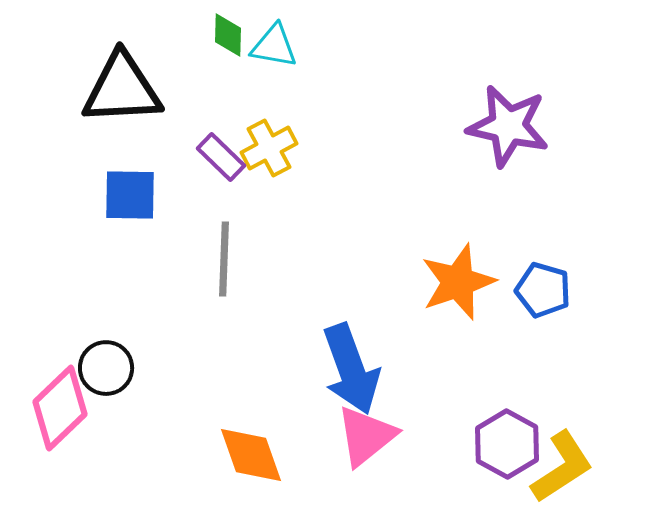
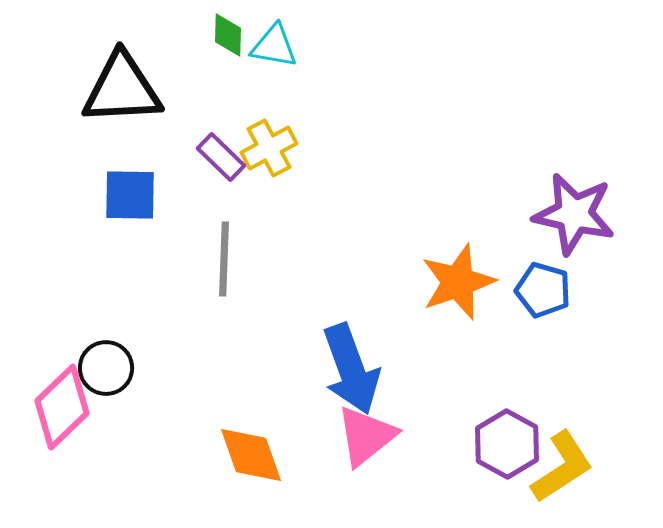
purple star: moved 66 px right, 88 px down
pink diamond: moved 2 px right, 1 px up
